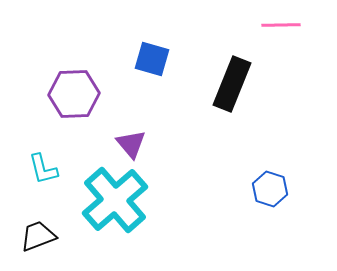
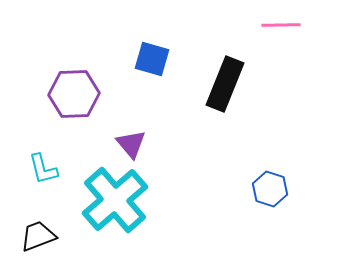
black rectangle: moved 7 px left
